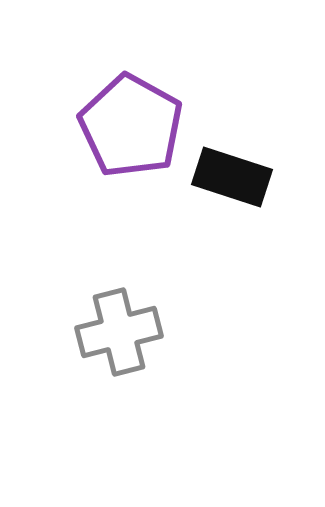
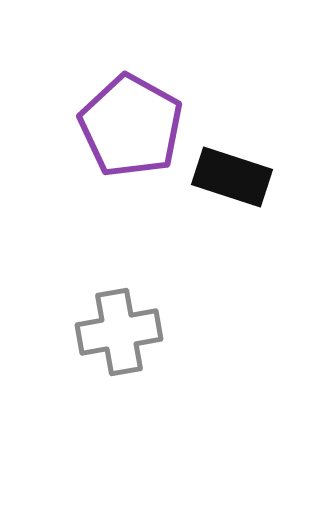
gray cross: rotated 4 degrees clockwise
